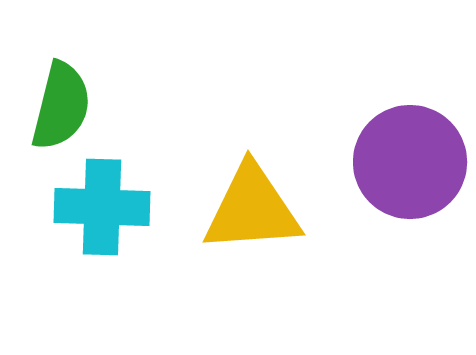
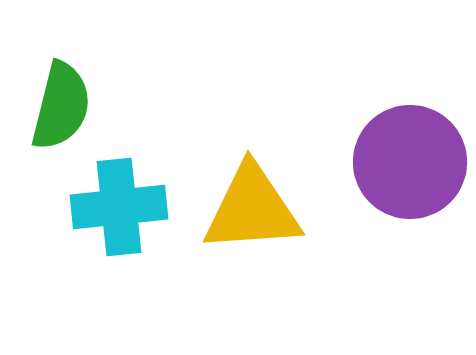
cyan cross: moved 17 px right; rotated 8 degrees counterclockwise
